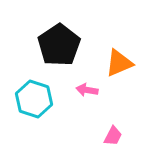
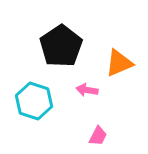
black pentagon: moved 2 px right, 1 px down
cyan hexagon: moved 2 px down
pink trapezoid: moved 15 px left
